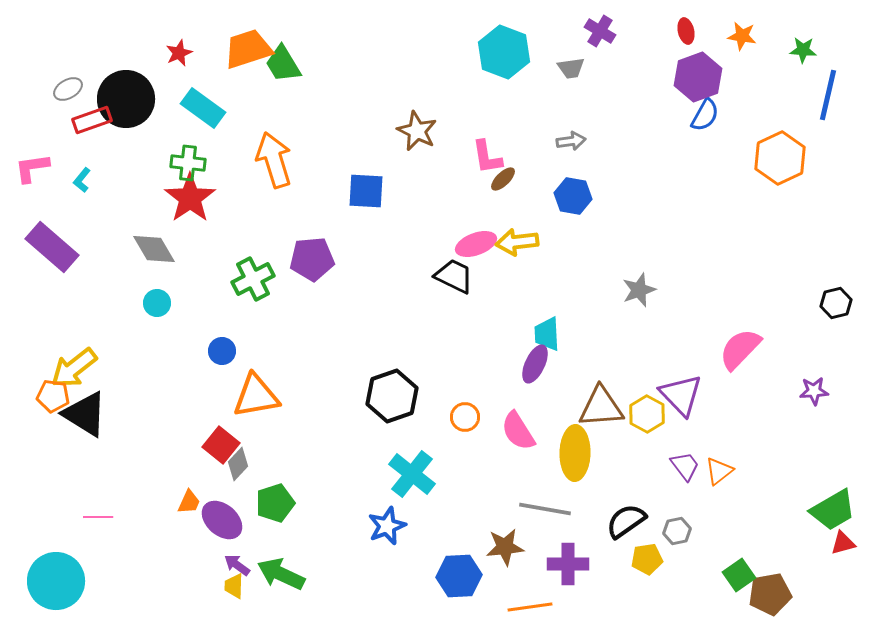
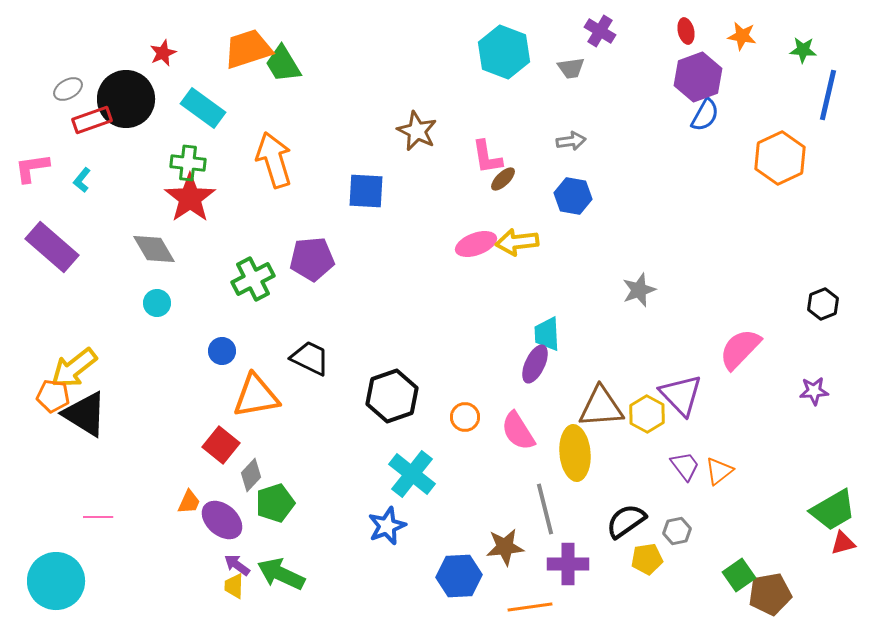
red star at (179, 53): moved 16 px left
black trapezoid at (454, 276): moved 144 px left, 82 px down
black hexagon at (836, 303): moved 13 px left, 1 px down; rotated 8 degrees counterclockwise
yellow ellipse at (575, 453): rotated 6 degrees counterclockwise
gray diamond at (238, 464): moved 13 px right, 11 px down
gray line at (545, 509): rotated 66 degrees clockwise
